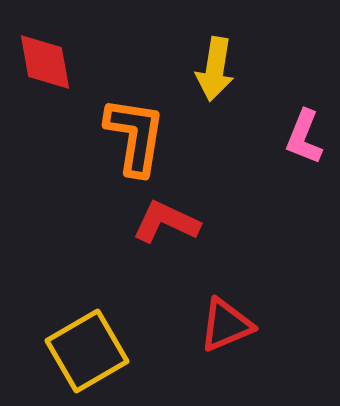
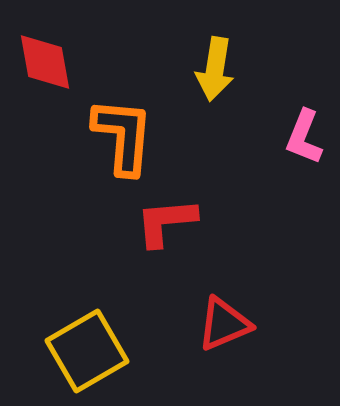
orange L-shape: moved 12 px left; rotated 4 degrees counterclockwise
red L-shape: rotated 30 degrees counterclockwise
red triangle: moved 2 px left, 1 px up
